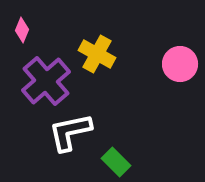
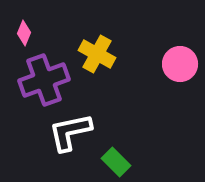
pink diamond: moved 2 px right, 3 px down
purple cross: moved 2 px left, 1 px up; rotated 21 degrees clockwise
